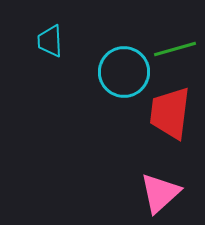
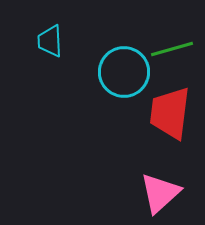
green line: moved 3 px left
